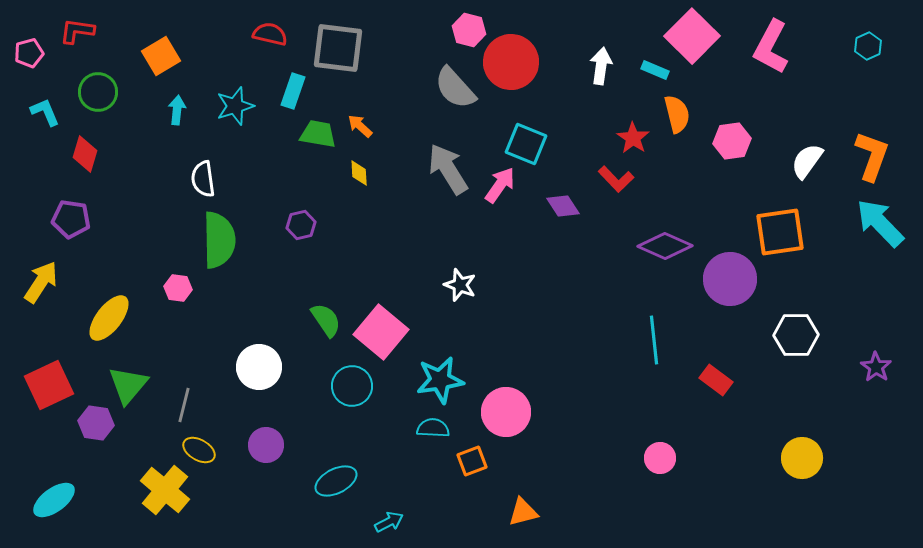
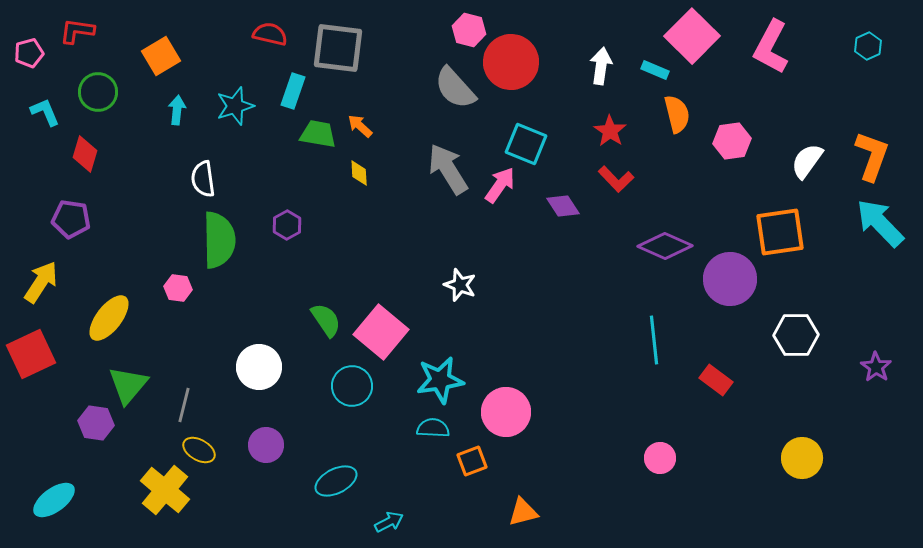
red star at (633, 138): moved 23 px left, 7 px up
purple hexagon at (301, 225): moved 14 px left; rotated 16 degrees counterclockwise
red square at (49, 385): moved 18 px left, 31 px up
